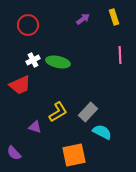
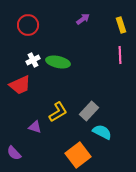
yellow rectangle: moved 7 px right, 8 px down
gray rectangle: moved 1 px right, 1 px up
orange square: moved 4 px right; rotated 25 degrees counterclockwise
